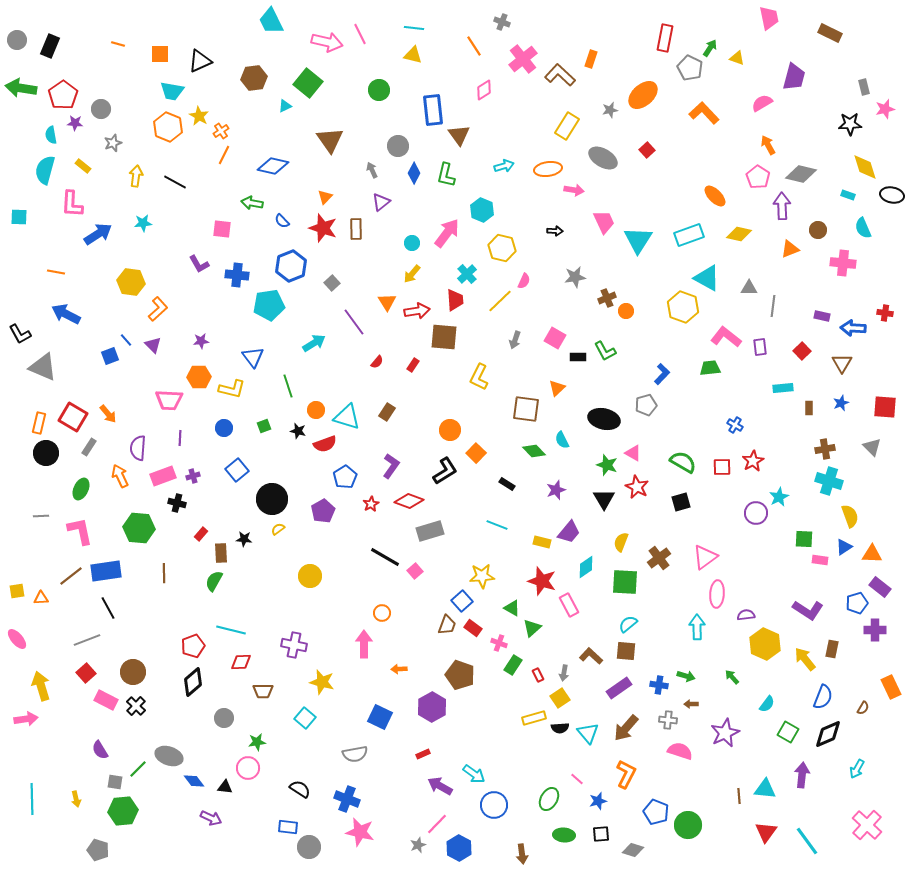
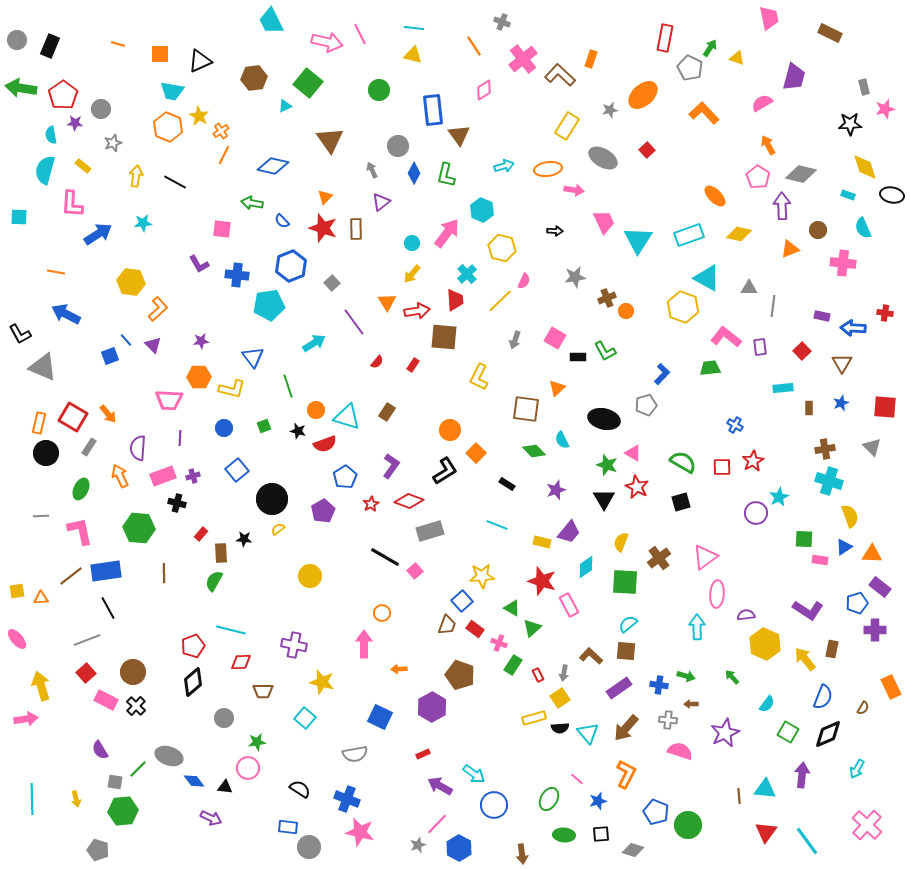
red rectangle at (473, 628): moved 2 px right, 1 px down
